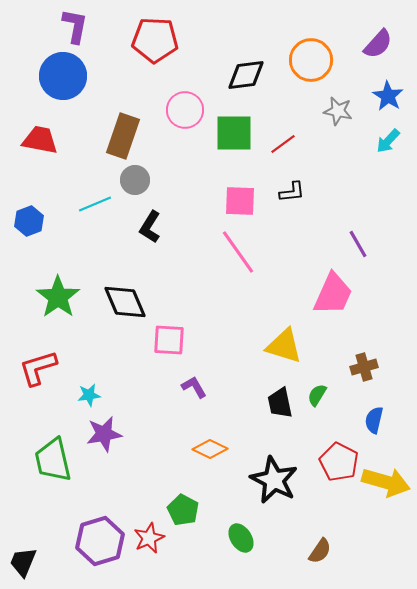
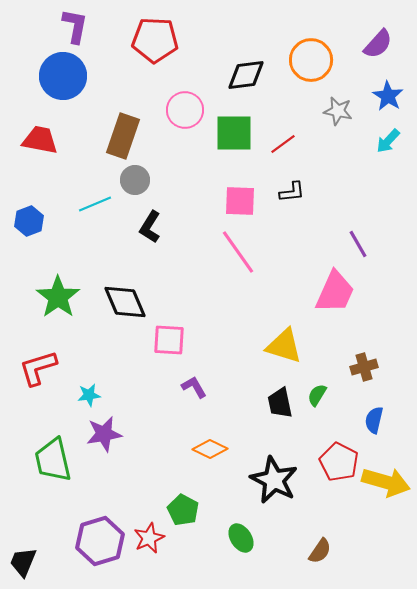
pink trapezoid at (333, 294): moved 2 px right, 2 px up
